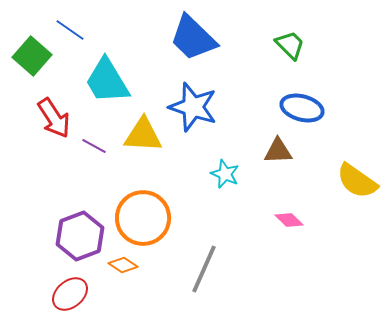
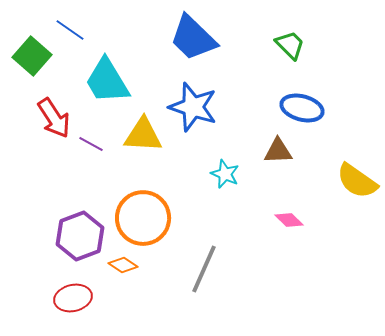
purple line: moved 3 px left, 2 px up
red ellipse: moved 3 px right, 4 px down; rotated 27 degrees clockwise
